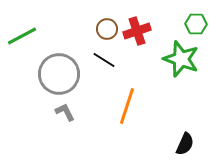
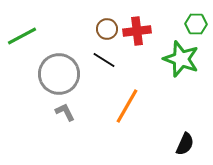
red cross: rotated 12 degrees clockwise
orange line: rotated 12 degrees clockwise
